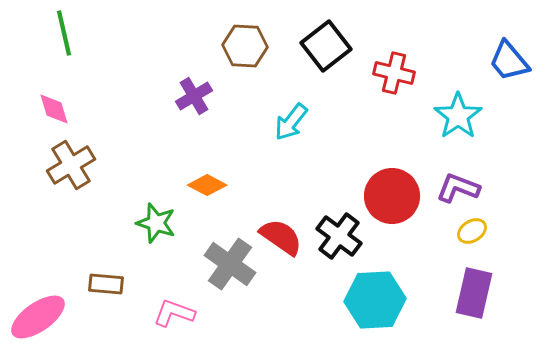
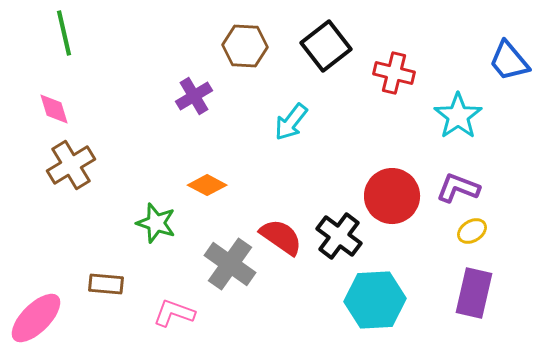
pink ellipse: moved 2 px left, 1 px down; rotated 10 degrees counterclockwise
